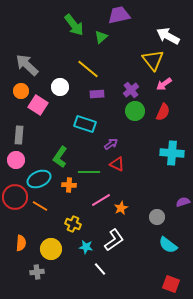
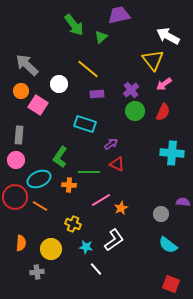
white circle: moved 1 px left, 3 px up
purple semicircle: rotated 24 degrees clockwise
gray circle: moved 4 px right, 3 px up
white line: moved 4 px left
